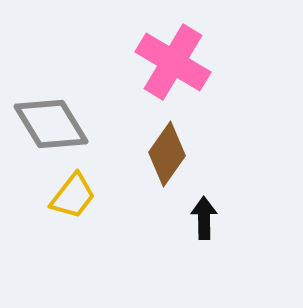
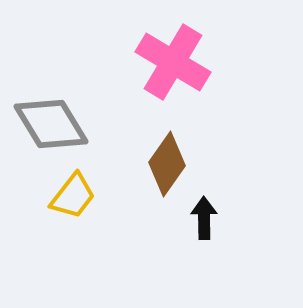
brown diamond: moved 10 px down
